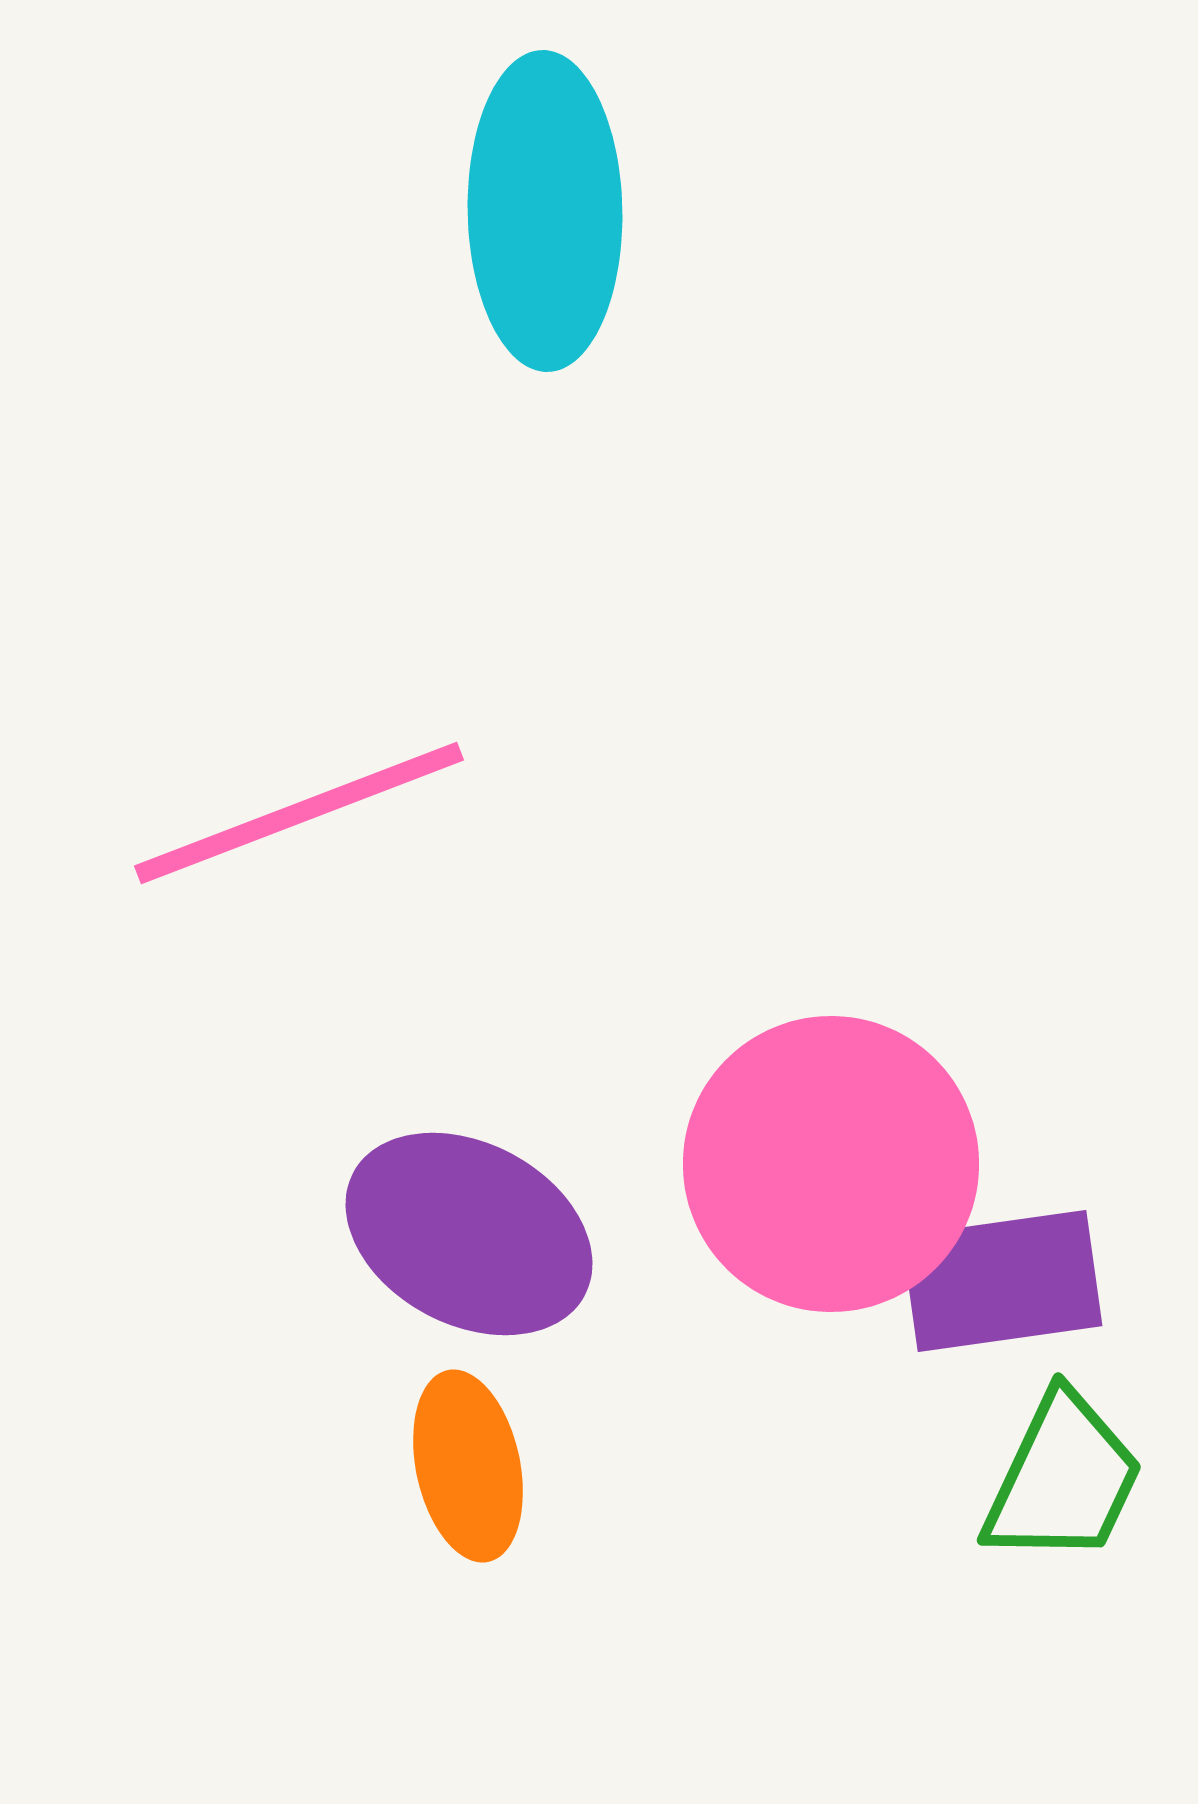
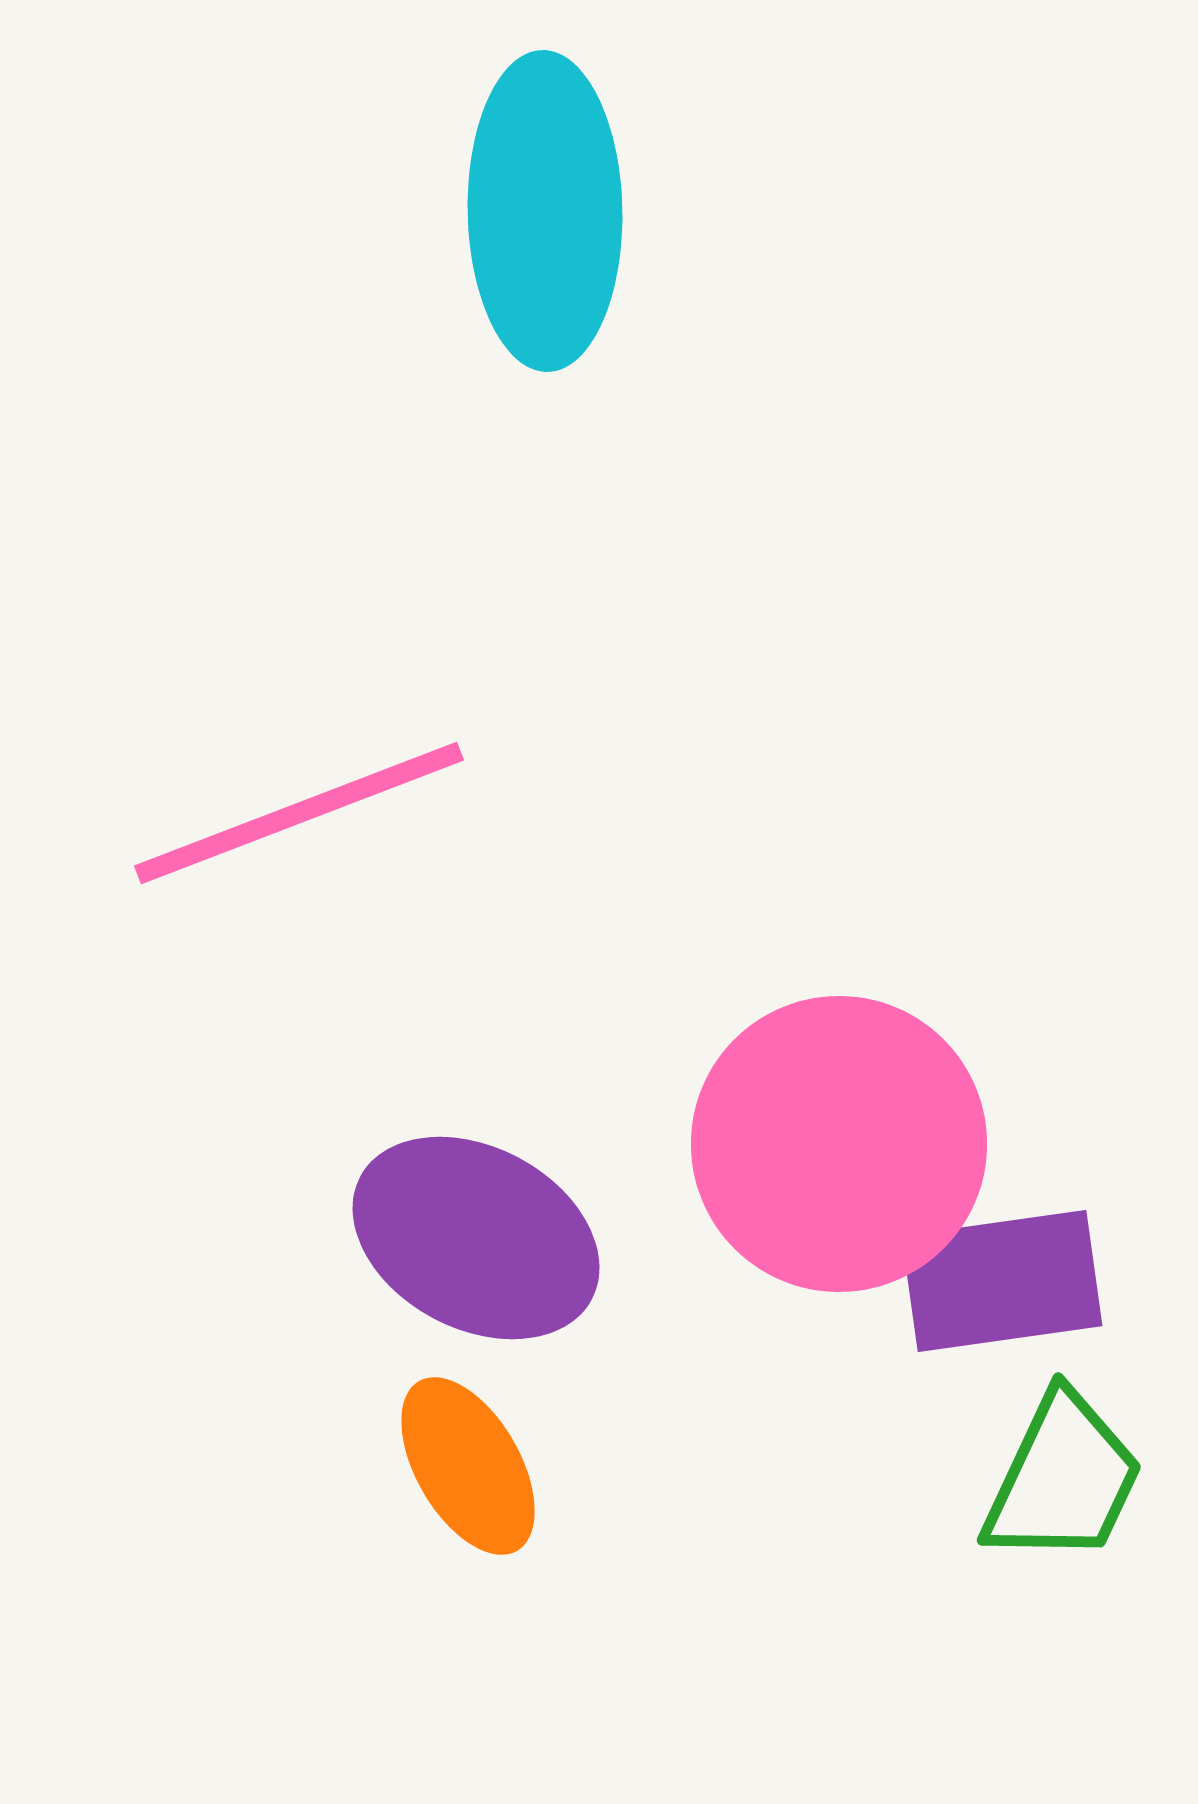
pink circle: moved 8 px right, 20 px up
purple ellipse: moved 7 px right, 4 px down
orange ellipse: rotated 18 degrees counterclockwise
